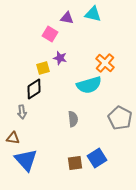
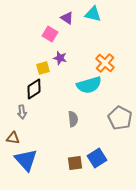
purple triangle: rotated 24 degrees clockwise
